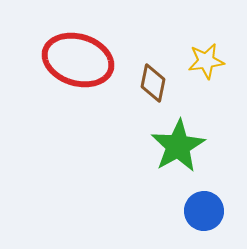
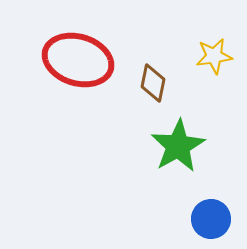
yellow star: moved 8 px right, 5 px up
blue circle: moved 7 px right, 8 px down
